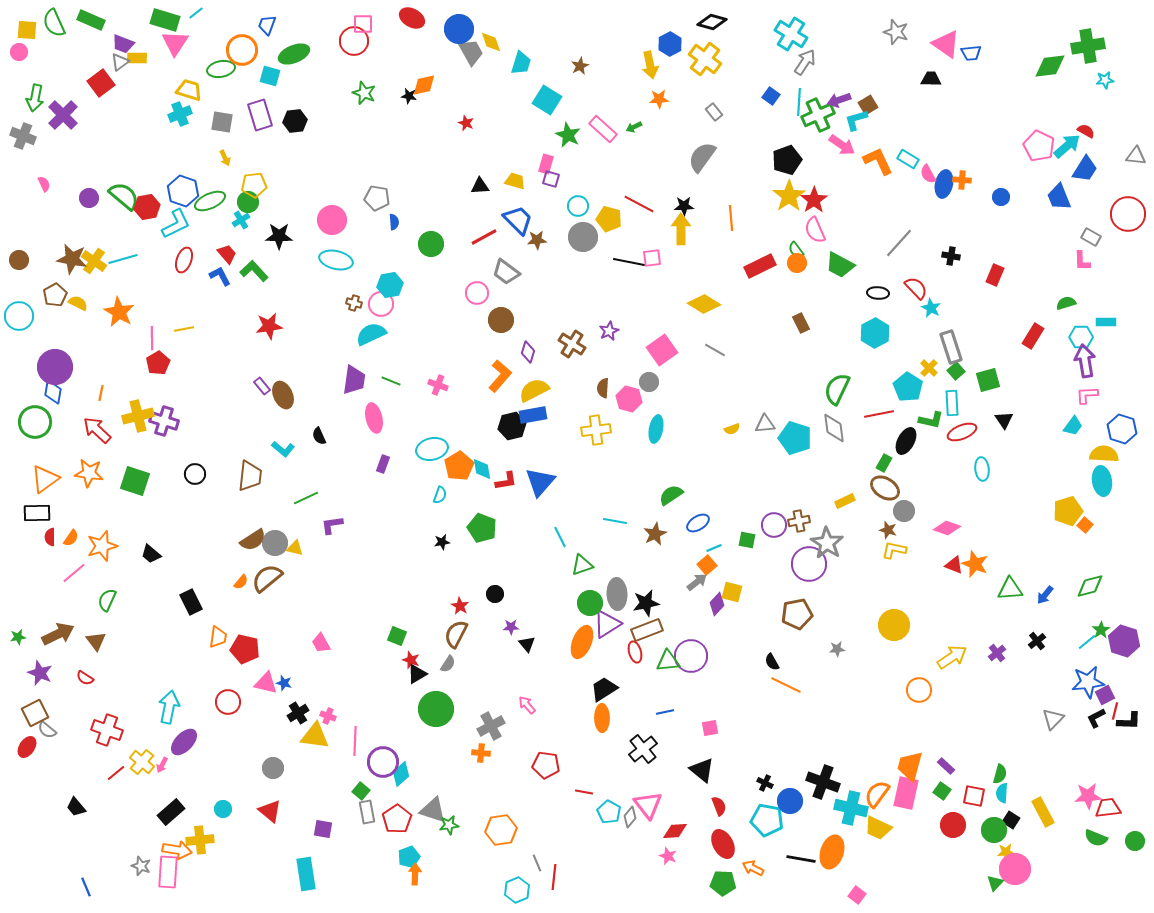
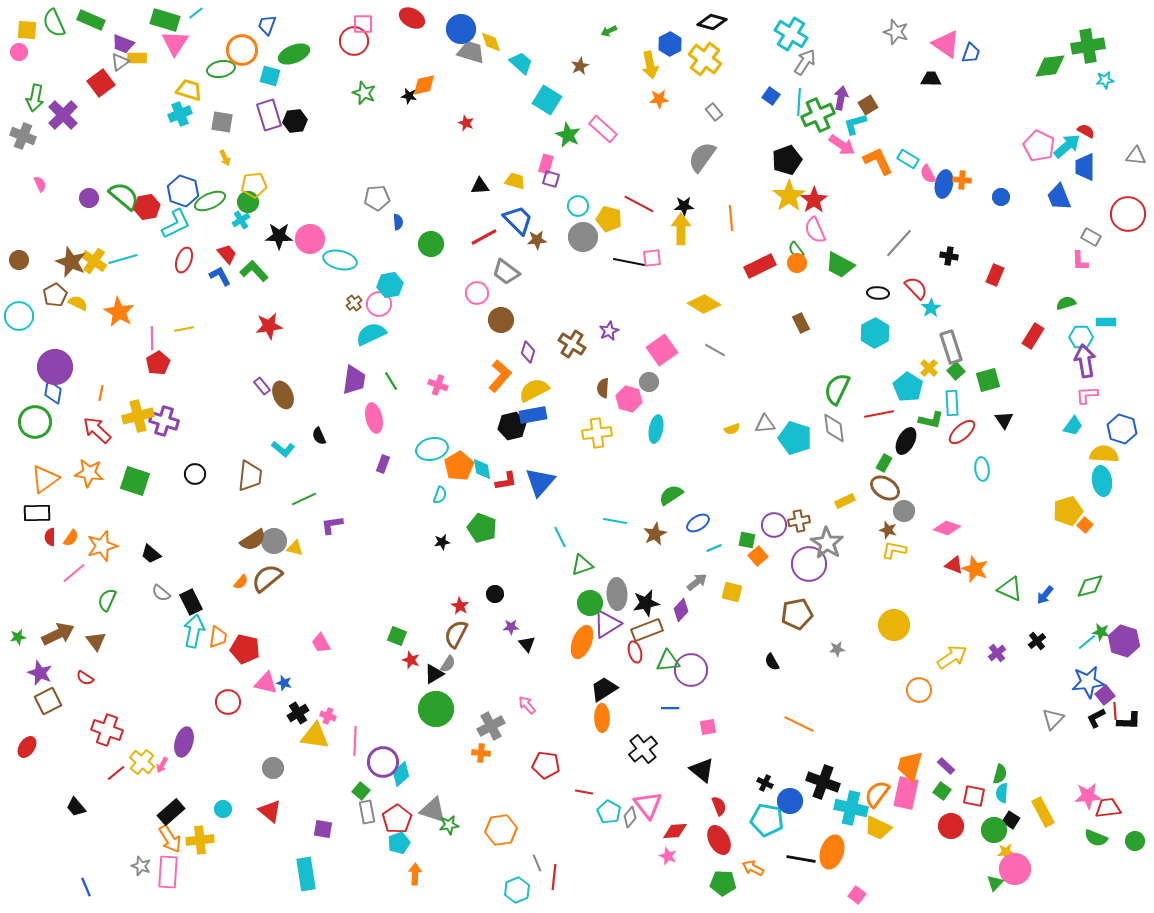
blue circle at (459, 29): moved 2 px right
gray trapezoid at (471, 52): rotated 44 degrees counterclockwise
blue trapezoid at (971, 53): rotated 65 degrees counterclockwise
cyan trapezoid at (521, 63): rotated 65 degrees counterclockwise
purple arrow at (839, 100): moved 2 px right, 2 px up; rotated 120 degrees clockwise
purple rectangle at (260, 115): moved 9 px right
cyan L-shape at (856, 120): moved 1 px left, 4 px down
green arrow at (634, 127): moved 25 px left, 96 px up
blue trapezoid at (1085, 169): moved 2 px up; rotated 148 degrees clockwise
pink semicircle at (44, 184): moved 4 px left
gray pentagon at (377, 198): rotated 15 degrees counterclockwise
pink circle at (332, 220): moved 22 px left, 19 px down
blue semicircle at (394, 222): moved 4 px right
black cross at (951, 256): moved 2 px left
brown star at (72, 259): moved 1 px left, 3 px down; rotated 12 degrees clockwise
cyan ellipse at (336, 260): moved 4 px right
pink L-shape at (1082, 261): moved 2 px left
brown cross at (354, 303): rotated 35 degrees clockwise
pink circle at (381, 304): moved 2 px left
cyan star at (931, 308): rotated 12 degrees clockwise
green line at (391, 381): rotated 36 degrees clockwise
yellow cross at (596, 430): moved 1 px right, 3 px down
red ellipse at (962, 432): rotated 20 degrees counterclockwise
green line at (306, 498): moved 2 px left, 1 px down
gray circle at (275, 543): moved 1 px left, 2 px up
orange star at (975, 564): moved 5 px down
orange square at (707, 565): moved 51 px right, 9 px up
green triangle at (1010, 589): rotated 28 degrees clockwise
purple diamond at (717, 604): moved 36 px left, 6 px down
green star at (1101, 630): moved 2 px down; rotated 30 degrees counterclockwise
purple circle at (691, 656): moved 14 px down
black triangle at (417, 674): moved 17 px right
orange line at (786, 685): moved 13 px right, 39 px down
purple square at (1105, 695): rotated 12 degrees counterclockwise
cyan arrow at (169, 707): moved 25 px right, 76 px up
red line at (1115, 711): rotated 18 degrees counterclockwise
blue line at (665, 712): moved 5 px right, 4 px up; rotated 12 degrees clockwise
brown square at (35, 713): moved 13 px right, 12 px up
pink square at (710, 728): moved 2 px left, 1 px up
gray semicircle at (47, 730): moved 114 px right, 137 px up
purple ellipse at (184, 742): rotated 28 degrees counterclockwise
red circle at (953, 825): moved 2 px left, 1 px down
red ellipse at (723, 844): moved 4 px left, 4 px up
orange arrow at (177, 850): moved 7 px left, 11 px up; rotated 48 degrees clockwise
cyan pentagon at (409, 857): moved 10 px left, 14 px up
